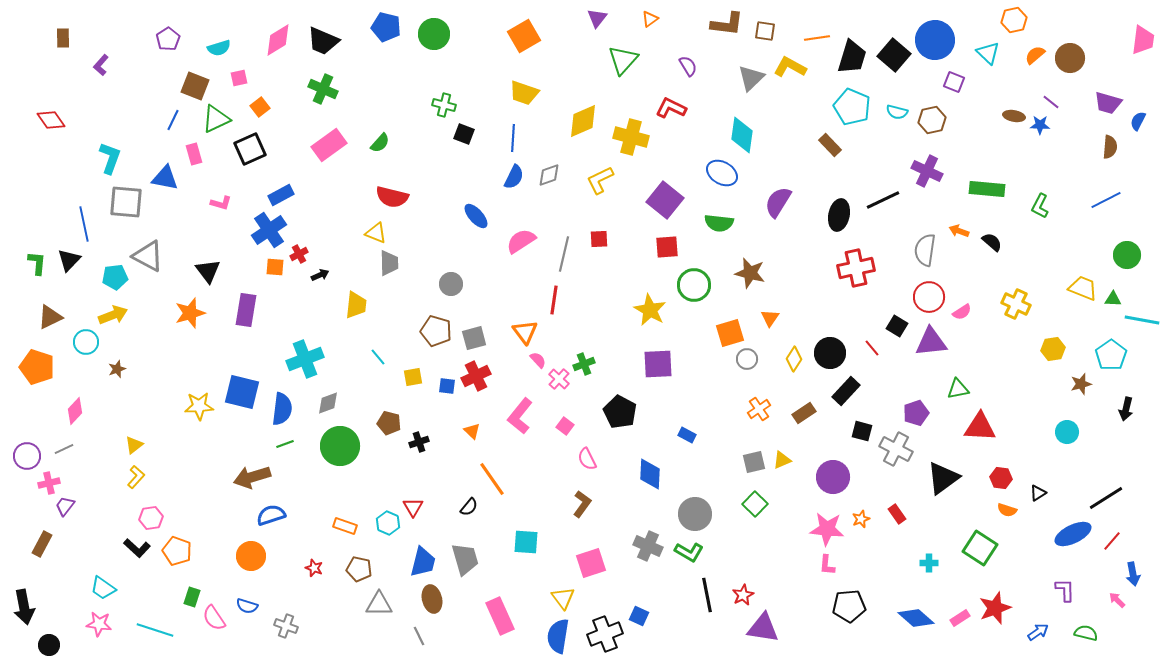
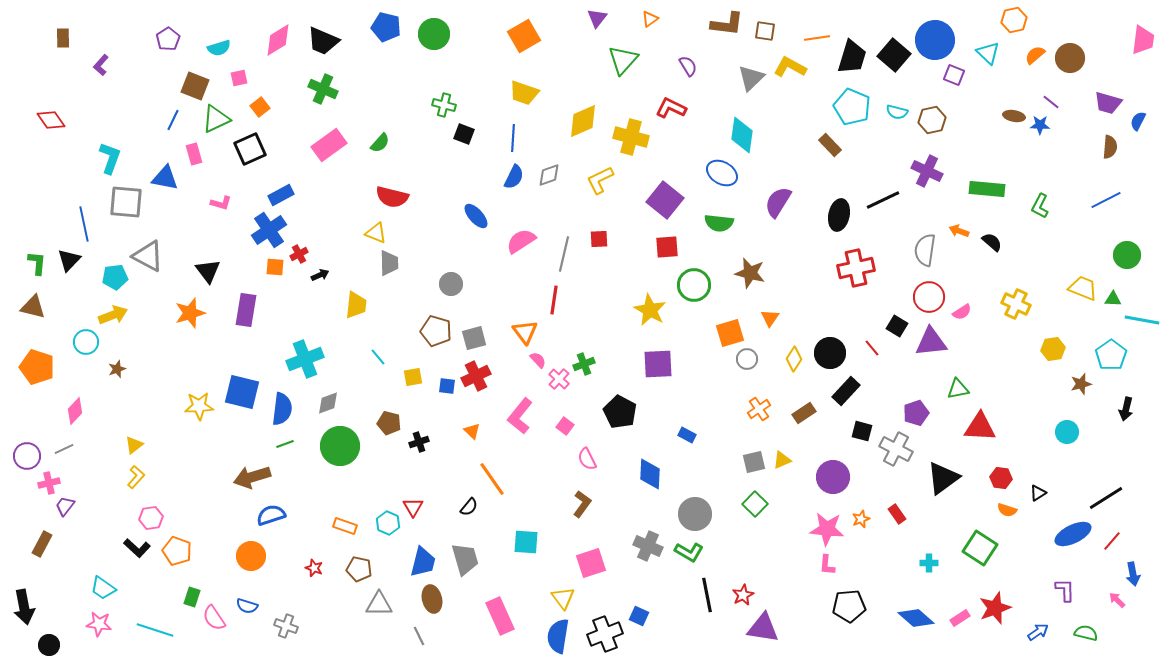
purple square at (954, 82): moved 7 px up
brown triangle at (50, 317): moved 17 px left, 10 px up; rotated 40 degrees clockwise
